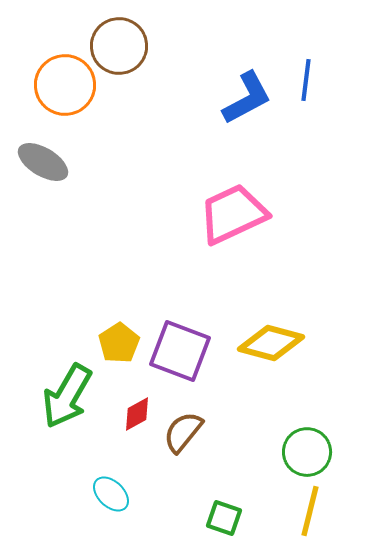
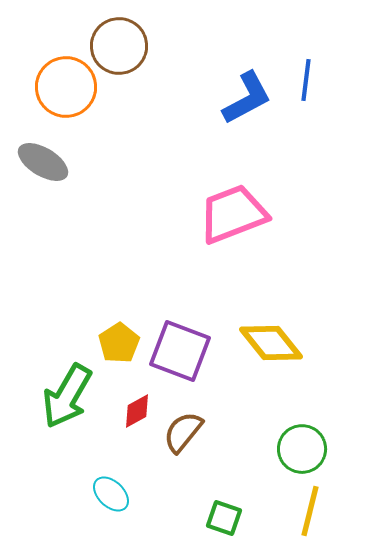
orange circle: moved 1 px right, 2 px down
pink trapezoid: rotated 4 degrees clockwise
yellow diamond: rotated 36 degrees clockwise
red diamond: moved 3 px up
green circle: moved 5 px left, 3 px up
